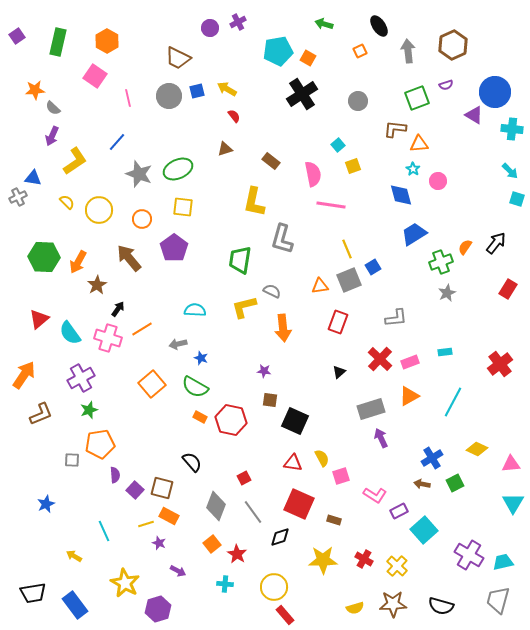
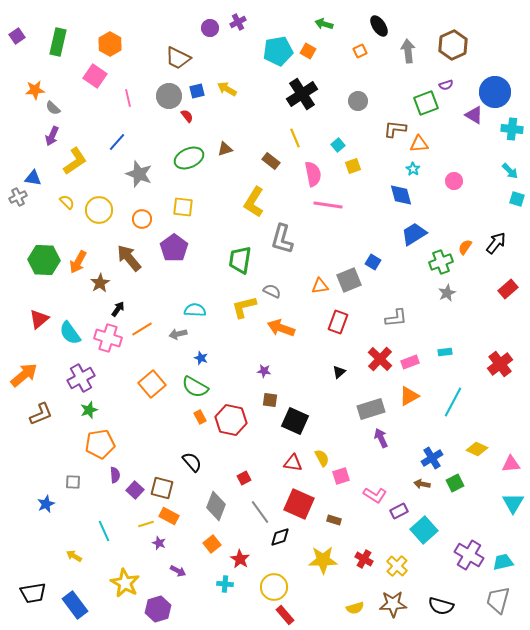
orange hexagon at (107, 41): moved 3 px right, 3 px down
orange square at (308, 58): moved 7 px up
green square at (417, 98): moved 9 px right, 5 px down
red semicircle at (234, 116): moved 47 px left
green ellipse at (178, 169): moved 11 px right, 11 px up
pink circle at (438, 181): moved 16 px right
yellow L-shape at (254, 202): rotated 20 degrees clockwise
pink line at (331, 205): moved 3 px left
yellow line at (347, 249): moved 52 px left, 111 px up
green hexagon at (44, 257): moved 3 px down
blue square at (373, 267): moved 5 px up; rotated 28 degrees counterclockwise
brown star at (97, 285): moved 3 px right, 2 px up
red rectangle at (508, 289): rotated 18 degrees clockwise
orange arrow at (283, 328): moved 2 px left; rotated 116 degrees clockwise
gray arrow at (178, 344): moved 10 px up
orange arrow at (24, 375): rotated 16 degrees clockwise
orange rectangle at (200, 417): rotated 32 degrees clockwise
gray square at (72, 460): moved 1 px right, 22 px down
gray line at (253, 512): moved 7 px right
red star at (237, 554): moved 3 px right, 5 px down
